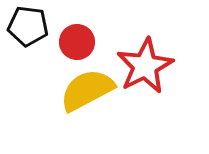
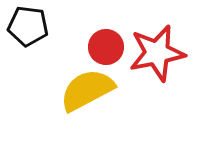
red circle: moved 29 px right, 5 px down
red star: moved 12 px right, 13 px up; rotated 16 degrees clockwise
